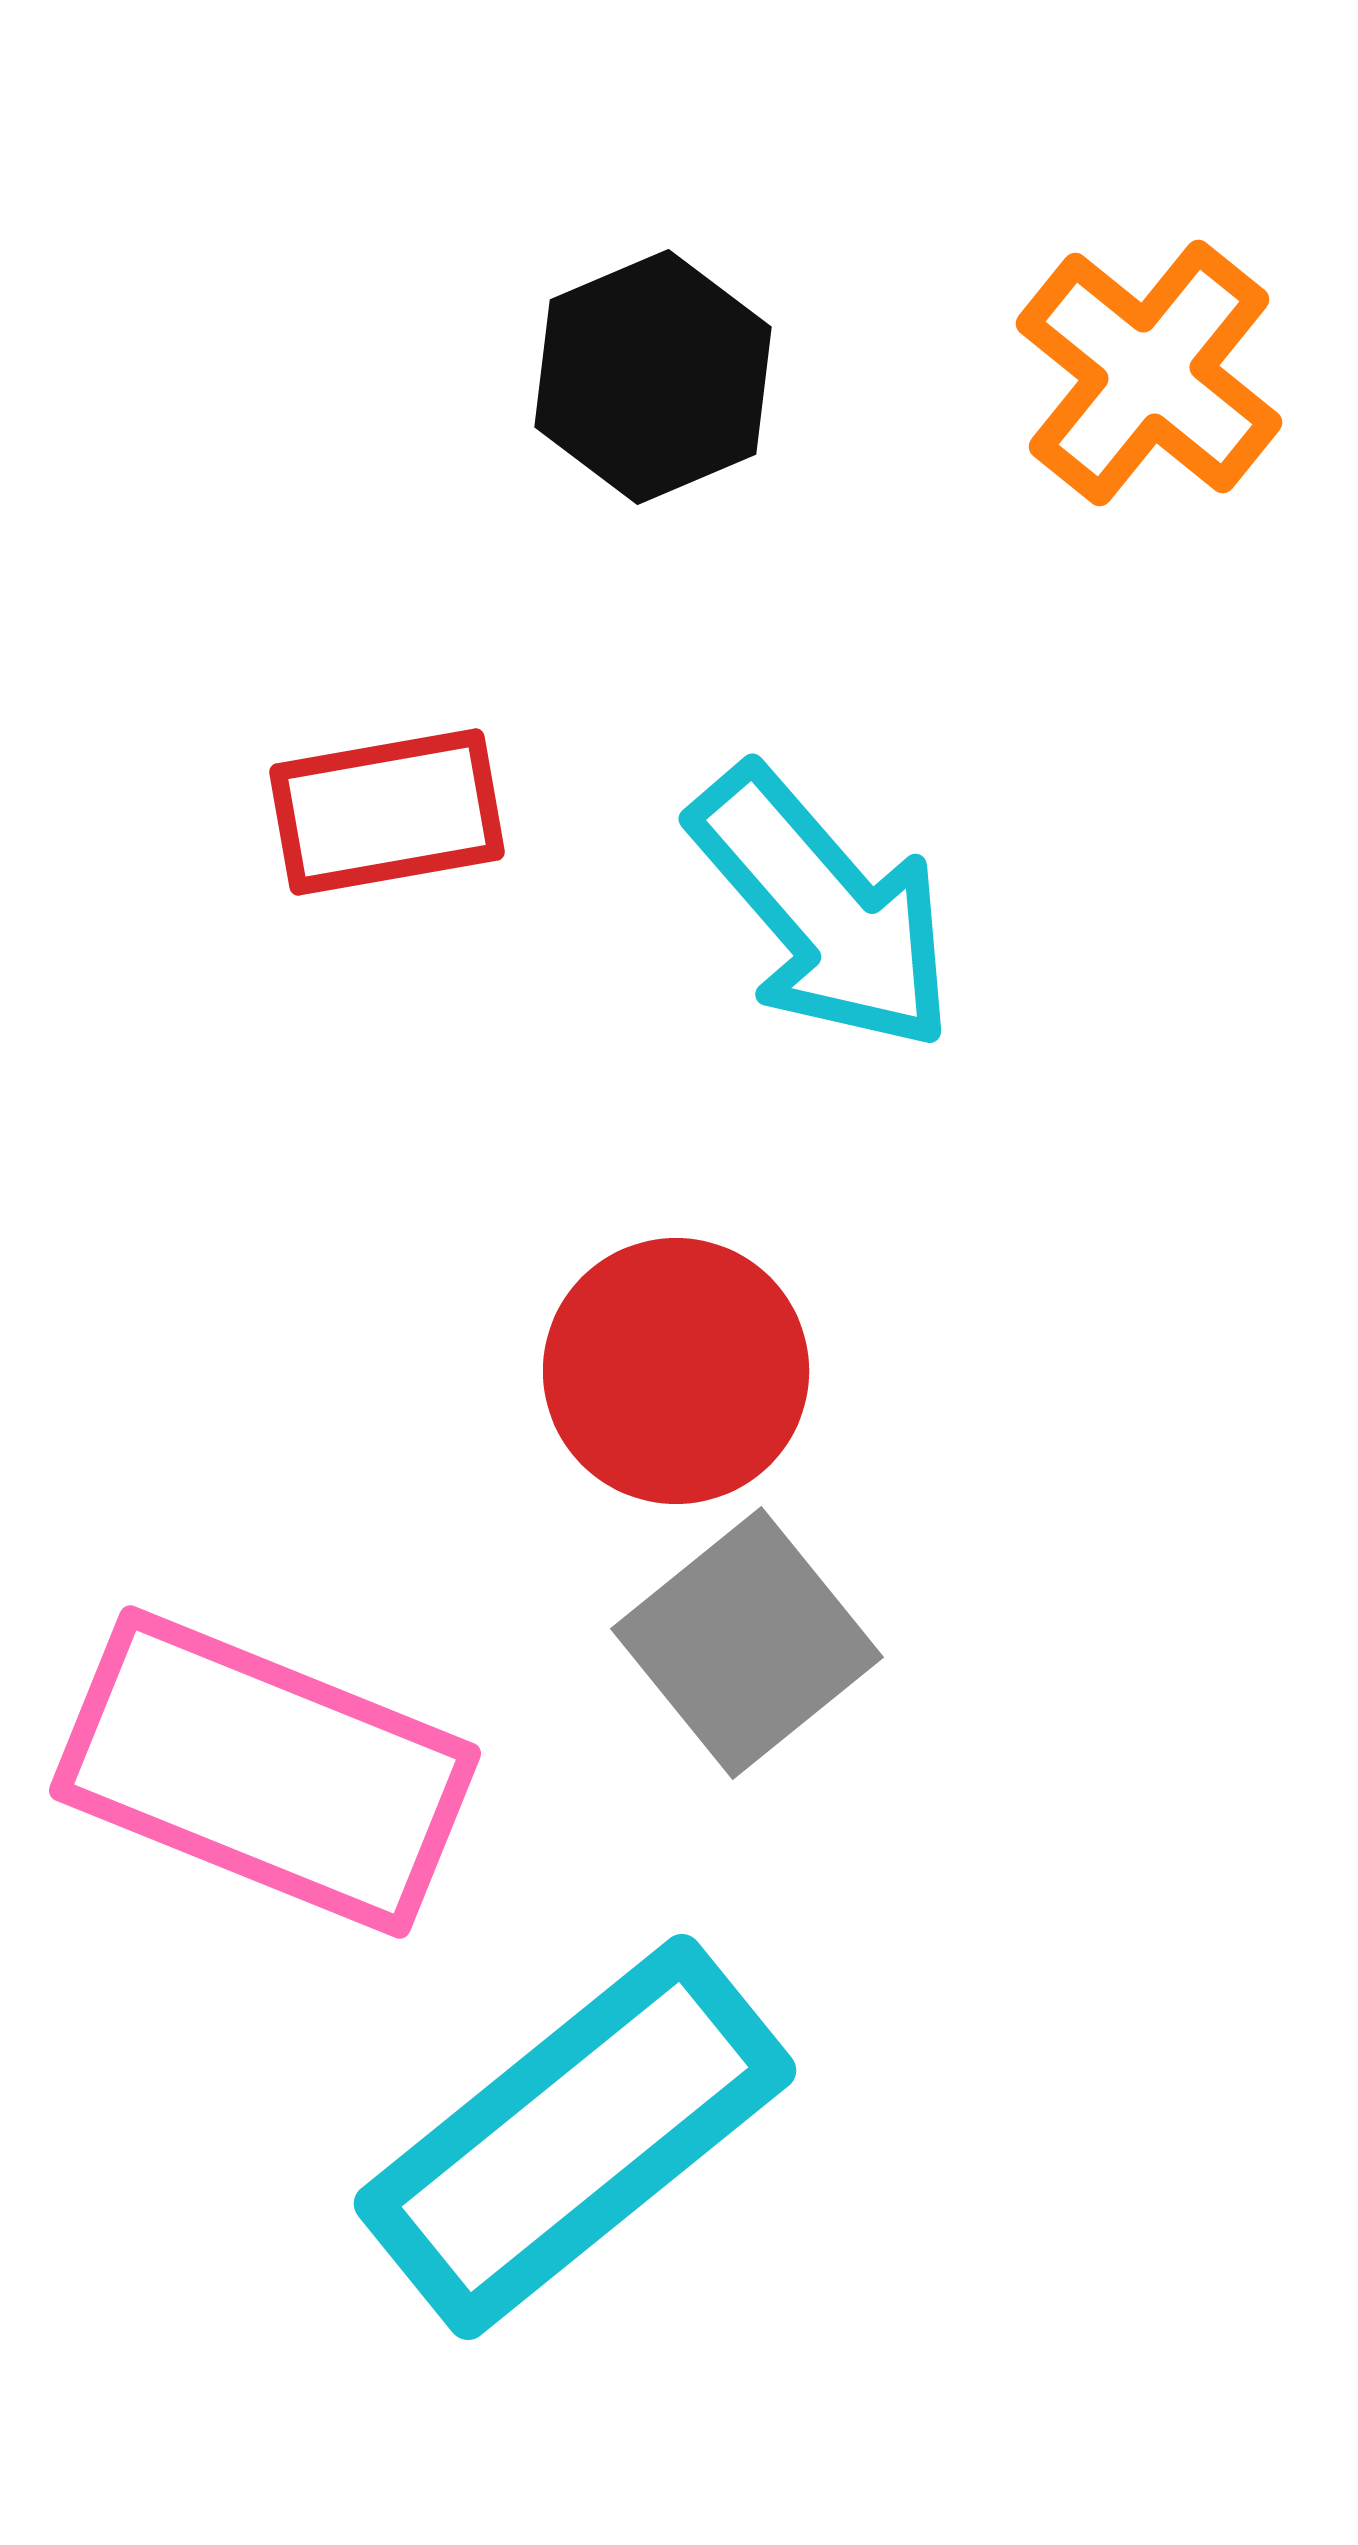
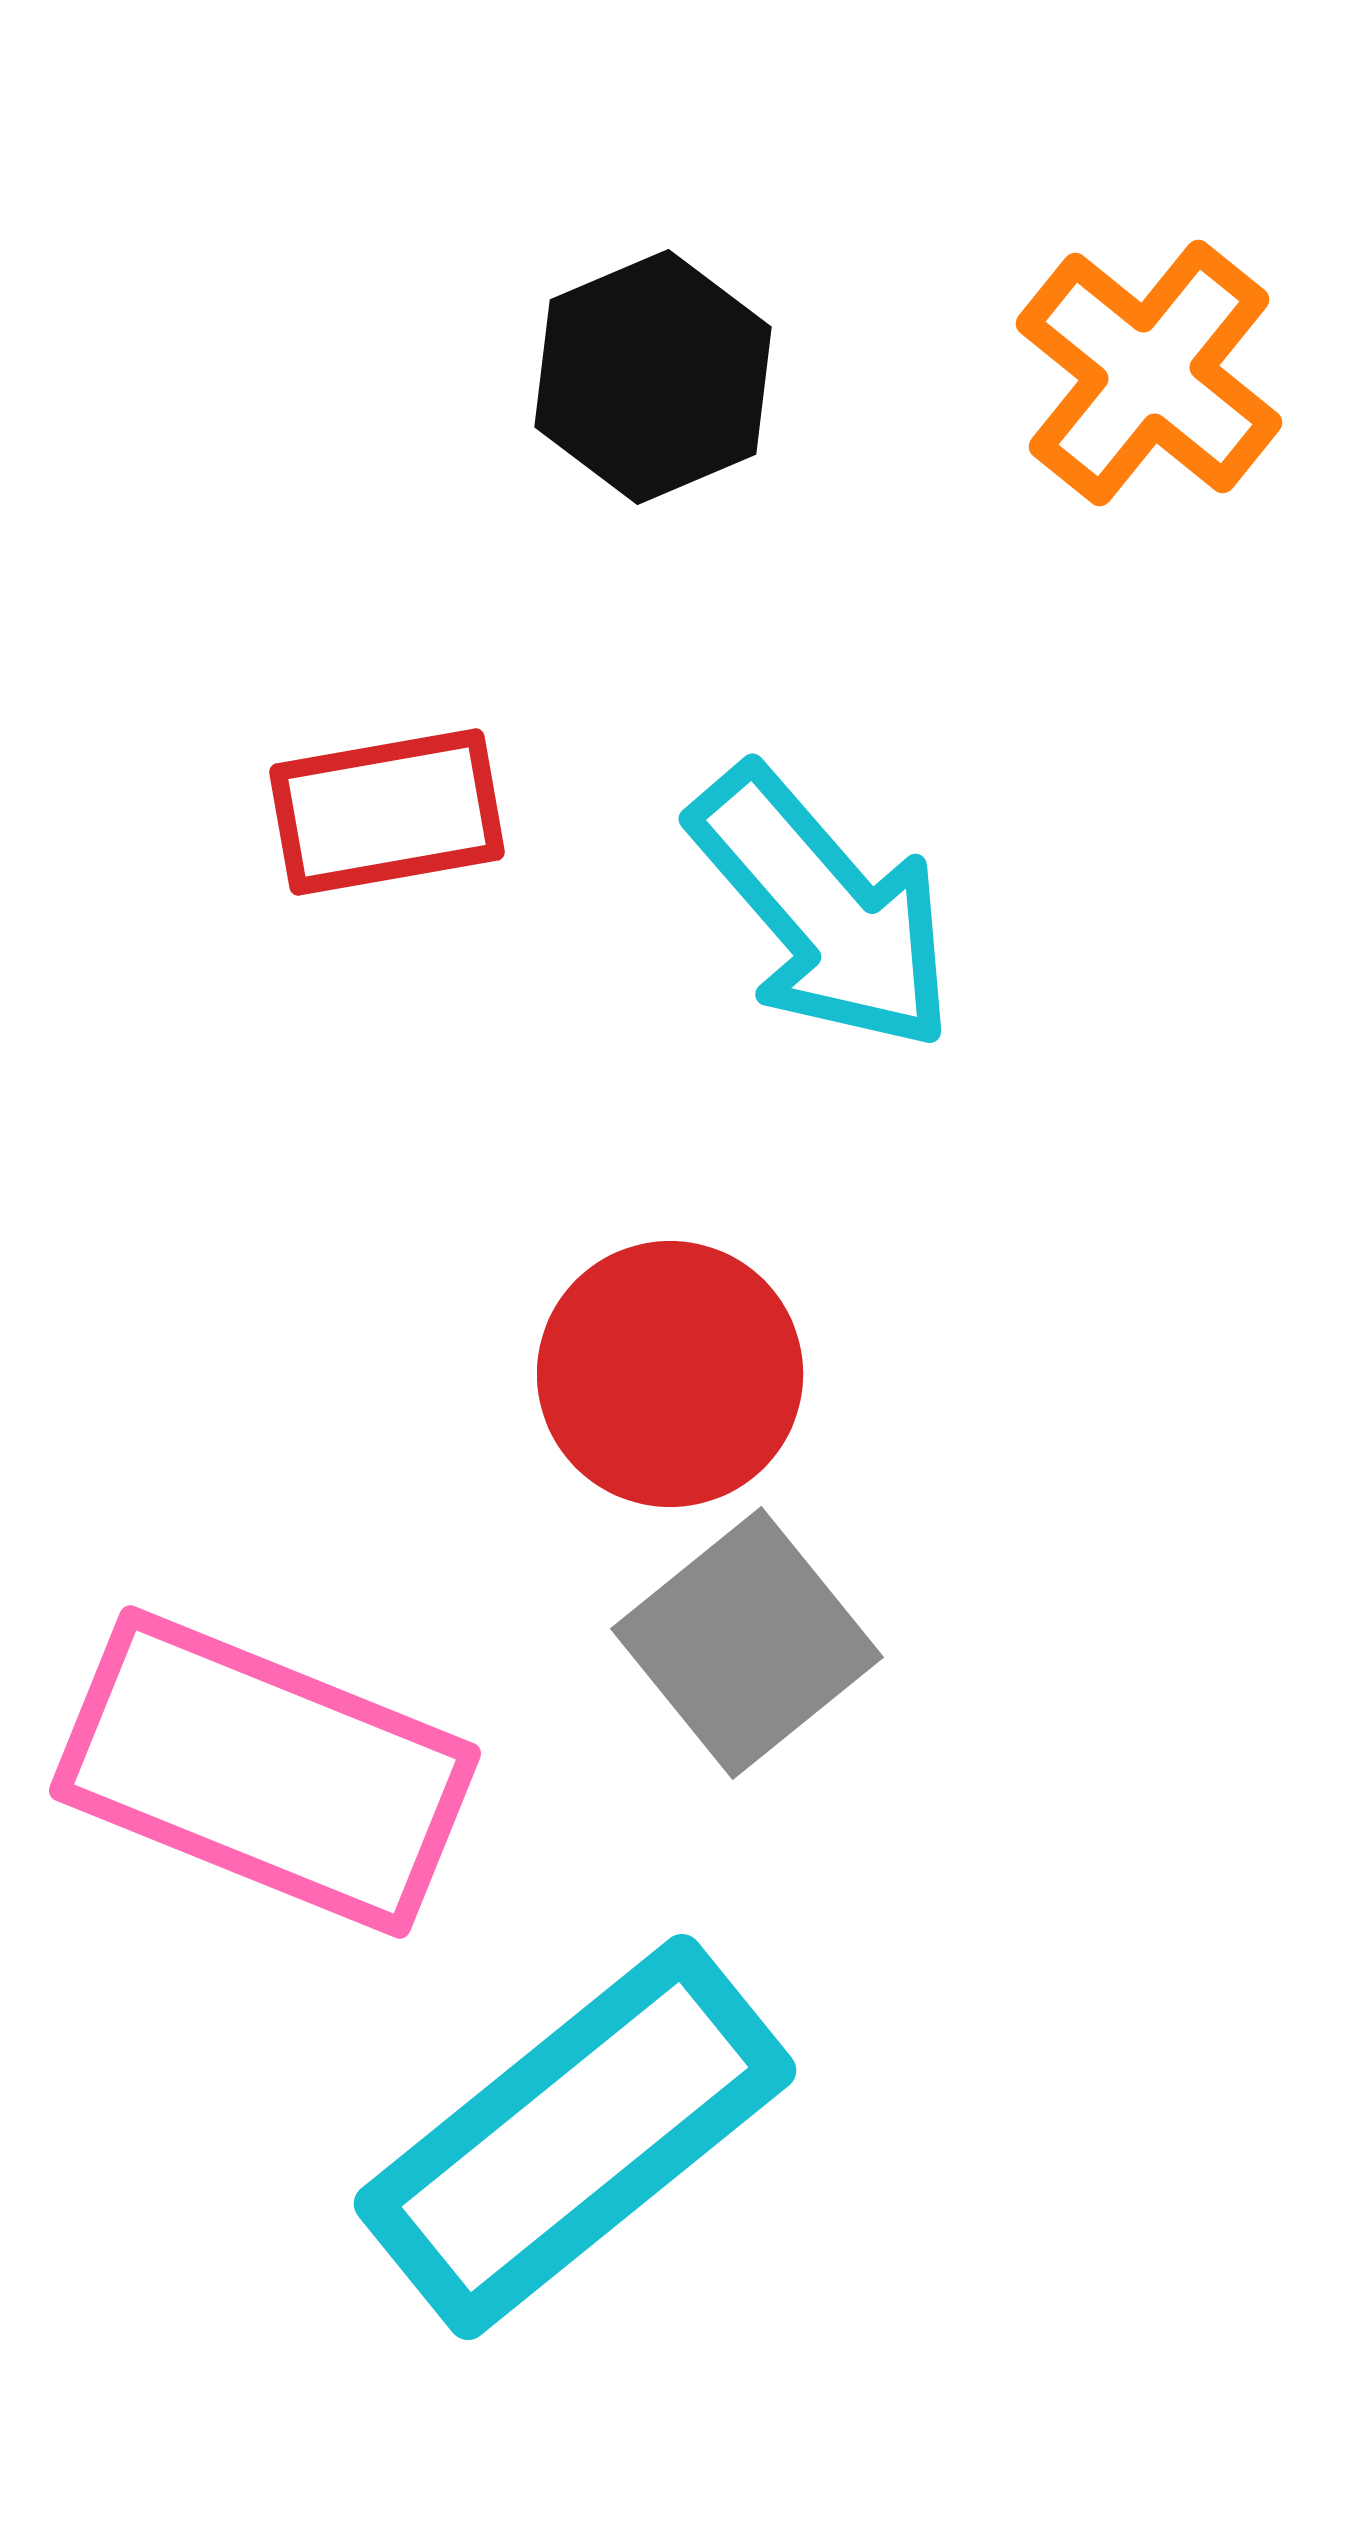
red circle: moved 6 px left, 3 px down
